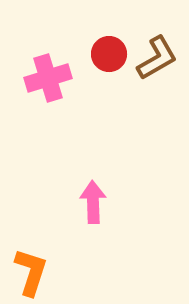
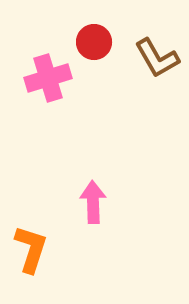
red circle: moved 15 px left, 12 px up
brown L-shape: rotated 90 degrees clockwise
orange L-shape: moved 23 px up
